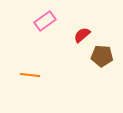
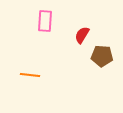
pink rectangle: rotated 50 degrees counterclockwise
red semicircle: rotated 18 degrees counterclockwise
